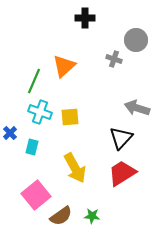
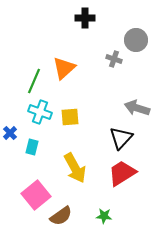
orange triangle: moved 2 px down
green star: moved 12 px right
